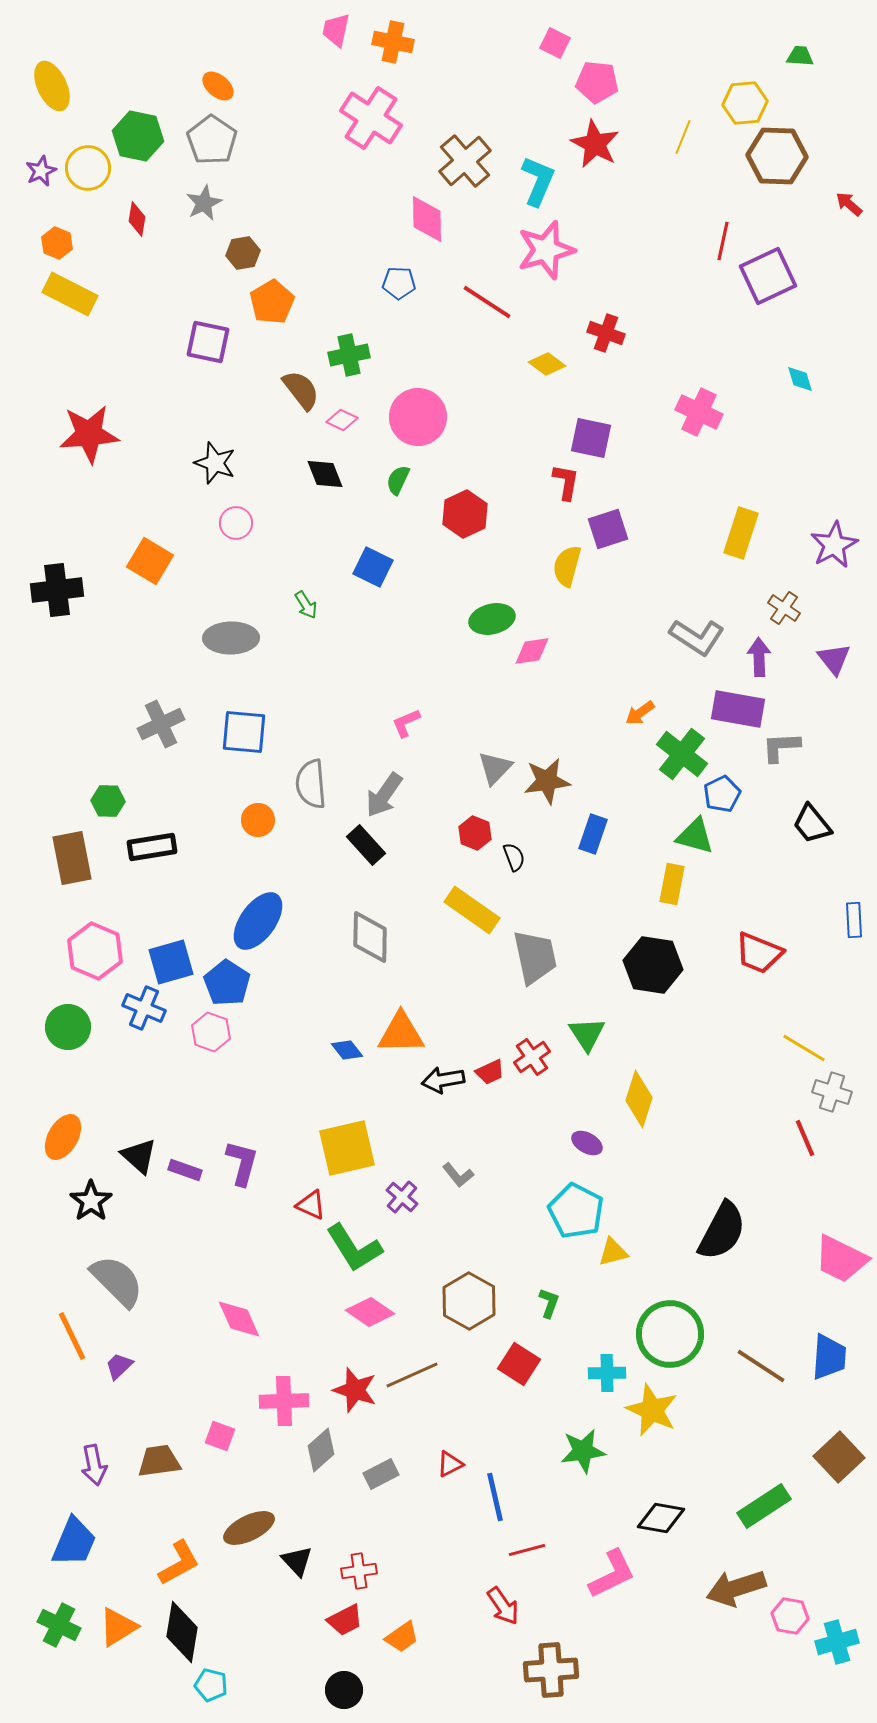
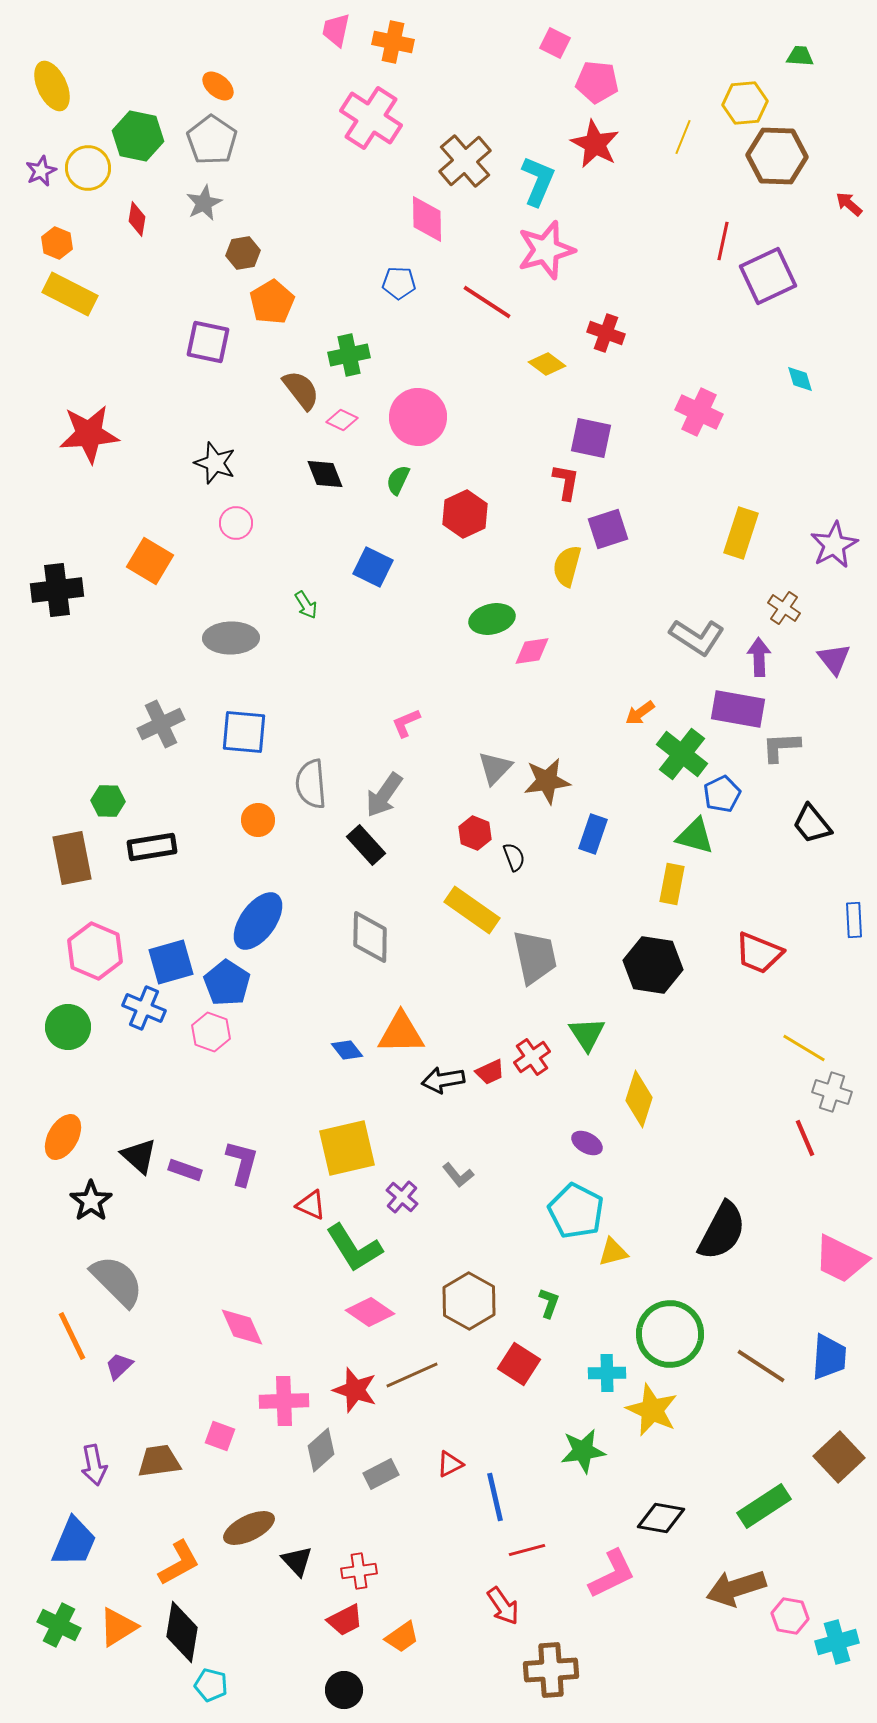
pink diamond at (239, 1319): moved 3 px right, 8 px down
